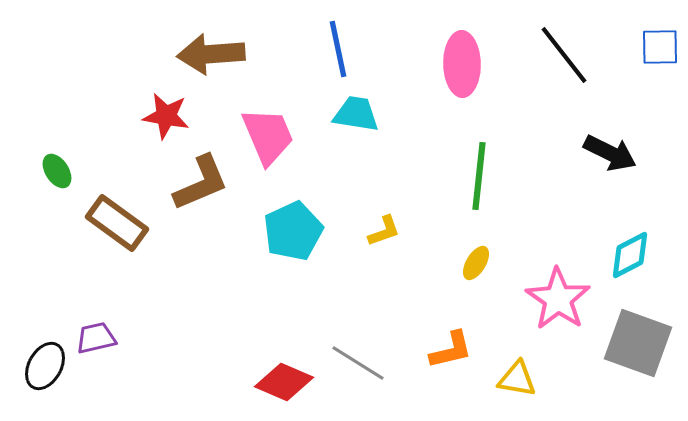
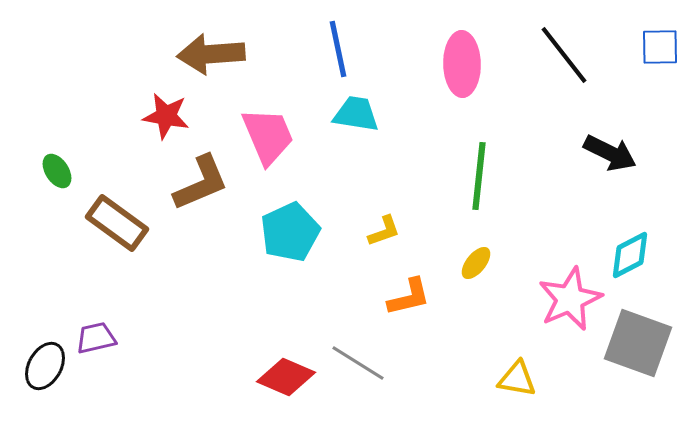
cyan pentagon: moved 3 px left, 1 px down
yellow ellipse: rotated 8 degrees clockwise
pink star: moved 12 px right; rotated 14 degrees clockwise
orange L-shape: moved 42 px left, 53 px up
red diamond: moved 2 px right, 5 px up
